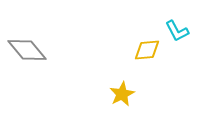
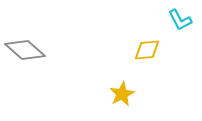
cyan L-shape: moved 3 px right, 11 px up
gray diamond: moved 2 px left; rotated 9 degrees counterclockwise
